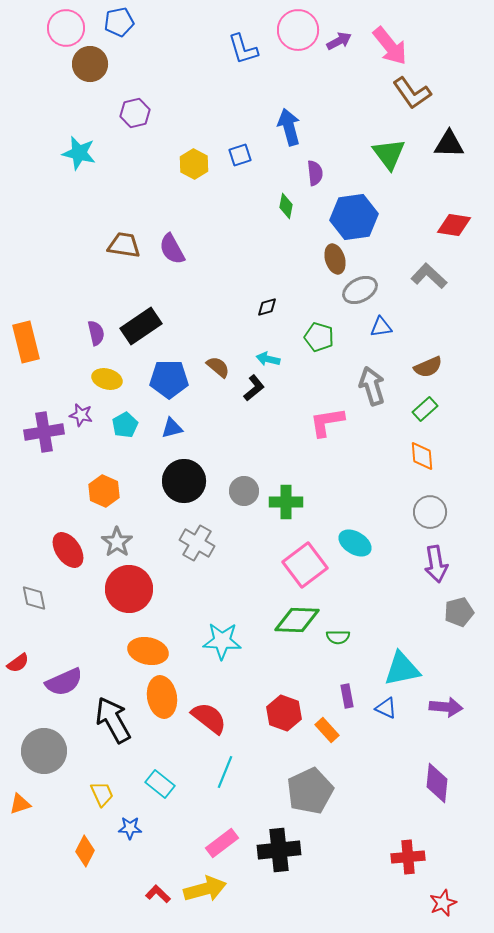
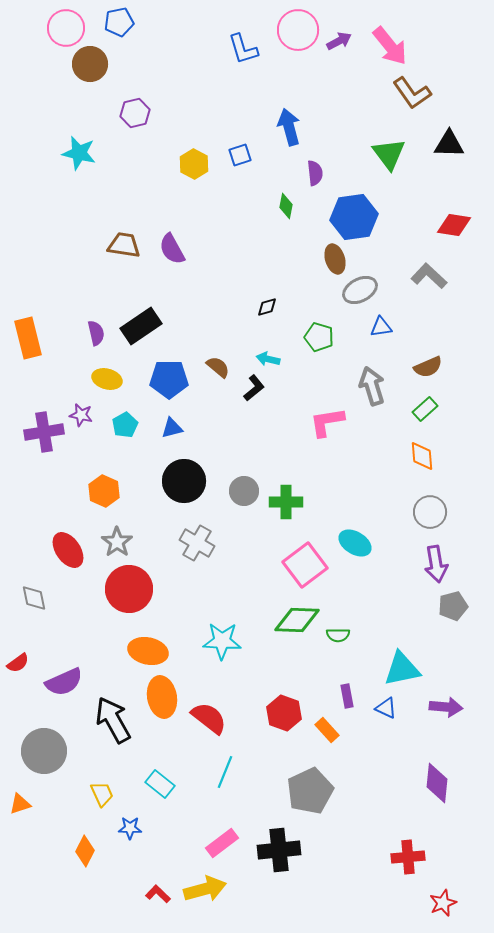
orange rectangle at (26, 342): moved 2 px right, 4 px up
gray pentagon at (459, 612): moved 6 px left, 6 px up
green semicircle at (338, 637): moved 2 px up
